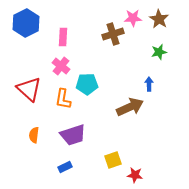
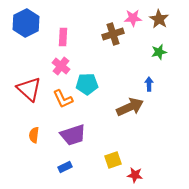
orange L-shape: rotated 35 degrees counterclockwise
